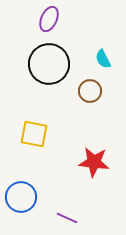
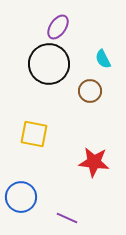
purple ellipse: moved 9 px right, 8 px down; rotated 10 degrees clockwise
